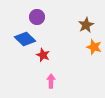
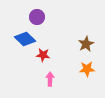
brown star: moved 19 px down
orange star: moved 7 px left, 22 px down; rotated 21 degrees counterclockwise
red star: rotated 16 degrees counterclockwise
pink arrow: moved 1 px left, 2 px up
